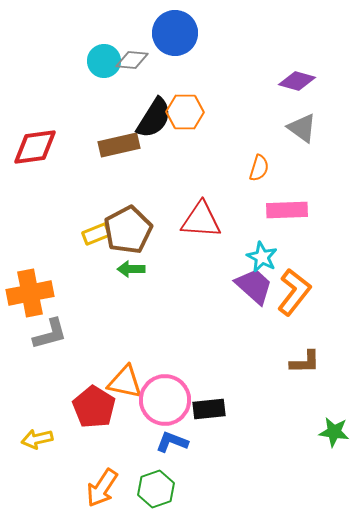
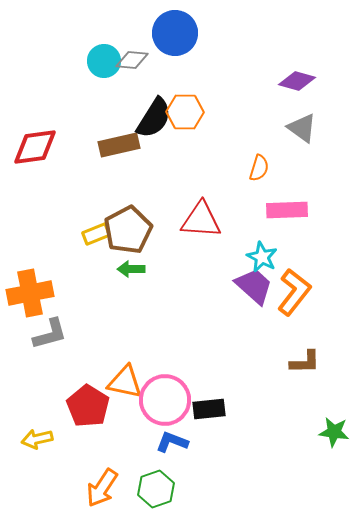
red pentagon: moved 6 px left, 1 px up
